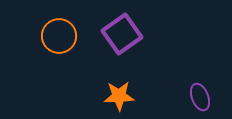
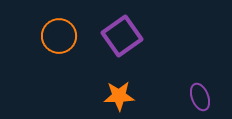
purple square: moved 2 px down
